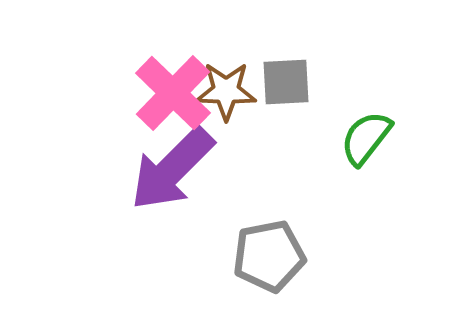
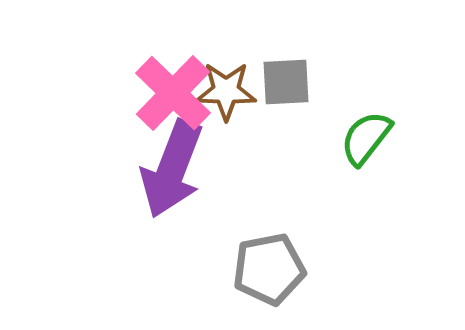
purple arrow: rotated 24 degrees counterclockwise
gray pentagon: moved 13 px down
